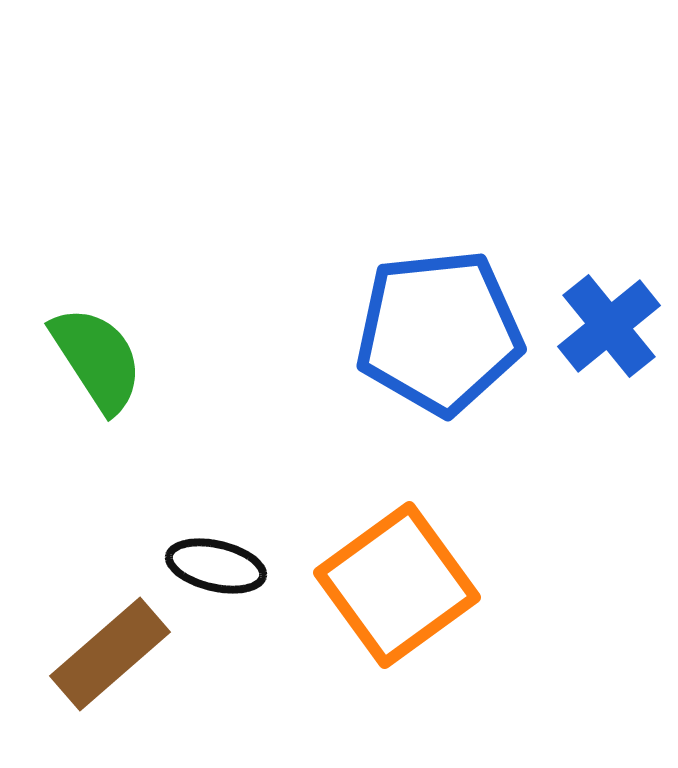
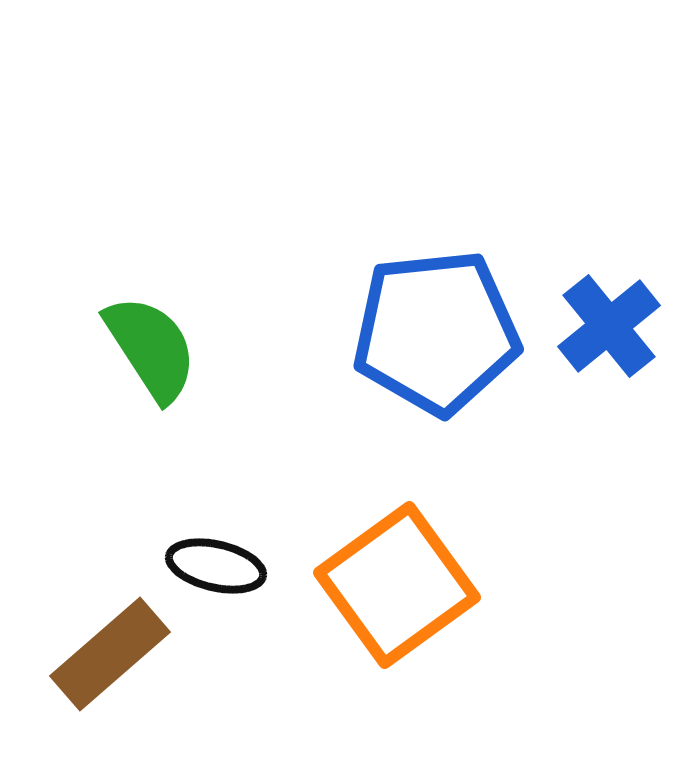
blue pentagon: moved 3 px left
green semicircle: moved 54 px right, 11 px up
